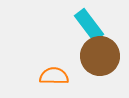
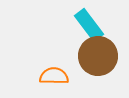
brown circle: moved 2 px left
